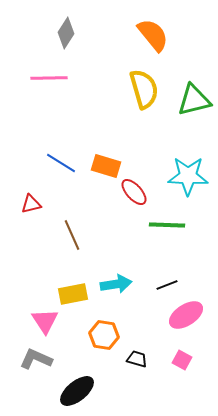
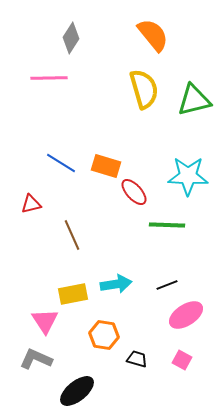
gray diamond: moved 5 px right, 5 px down
